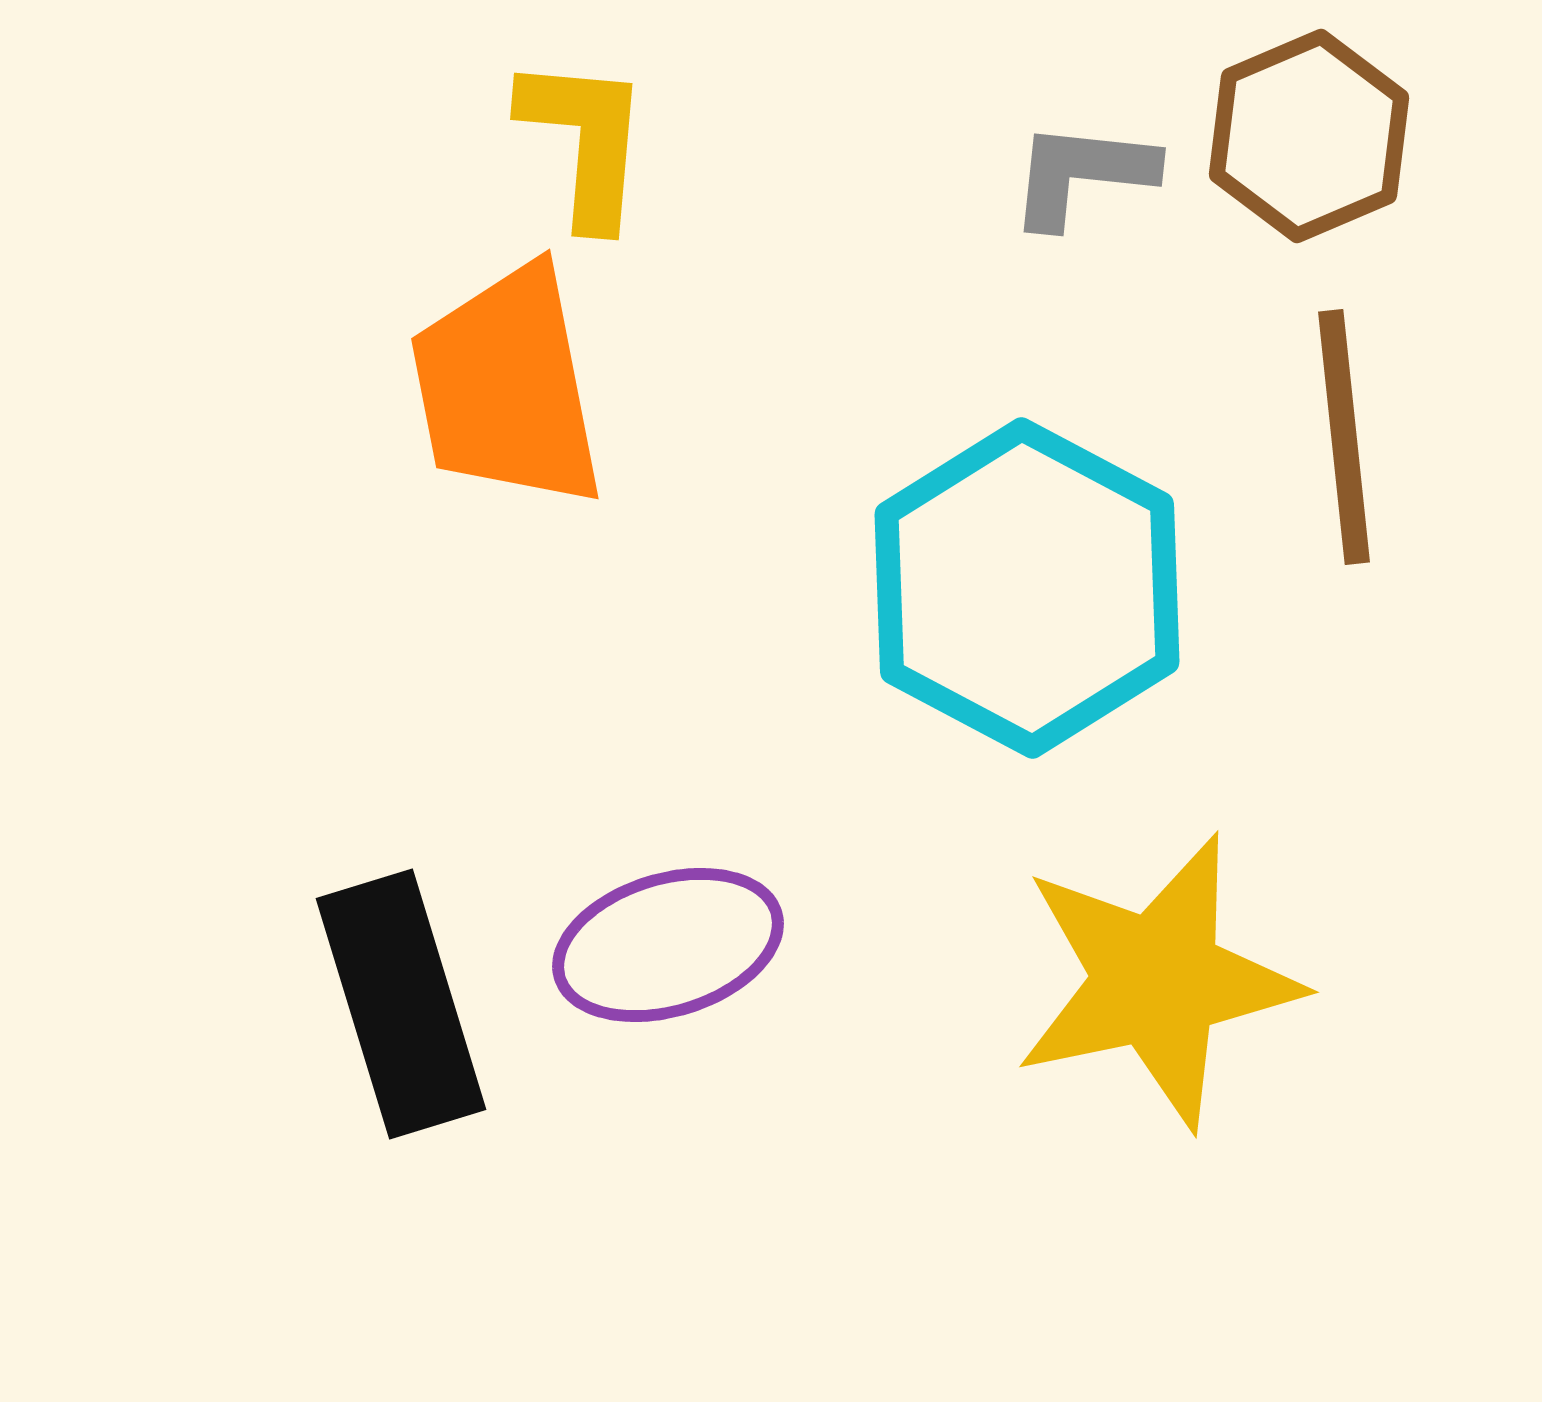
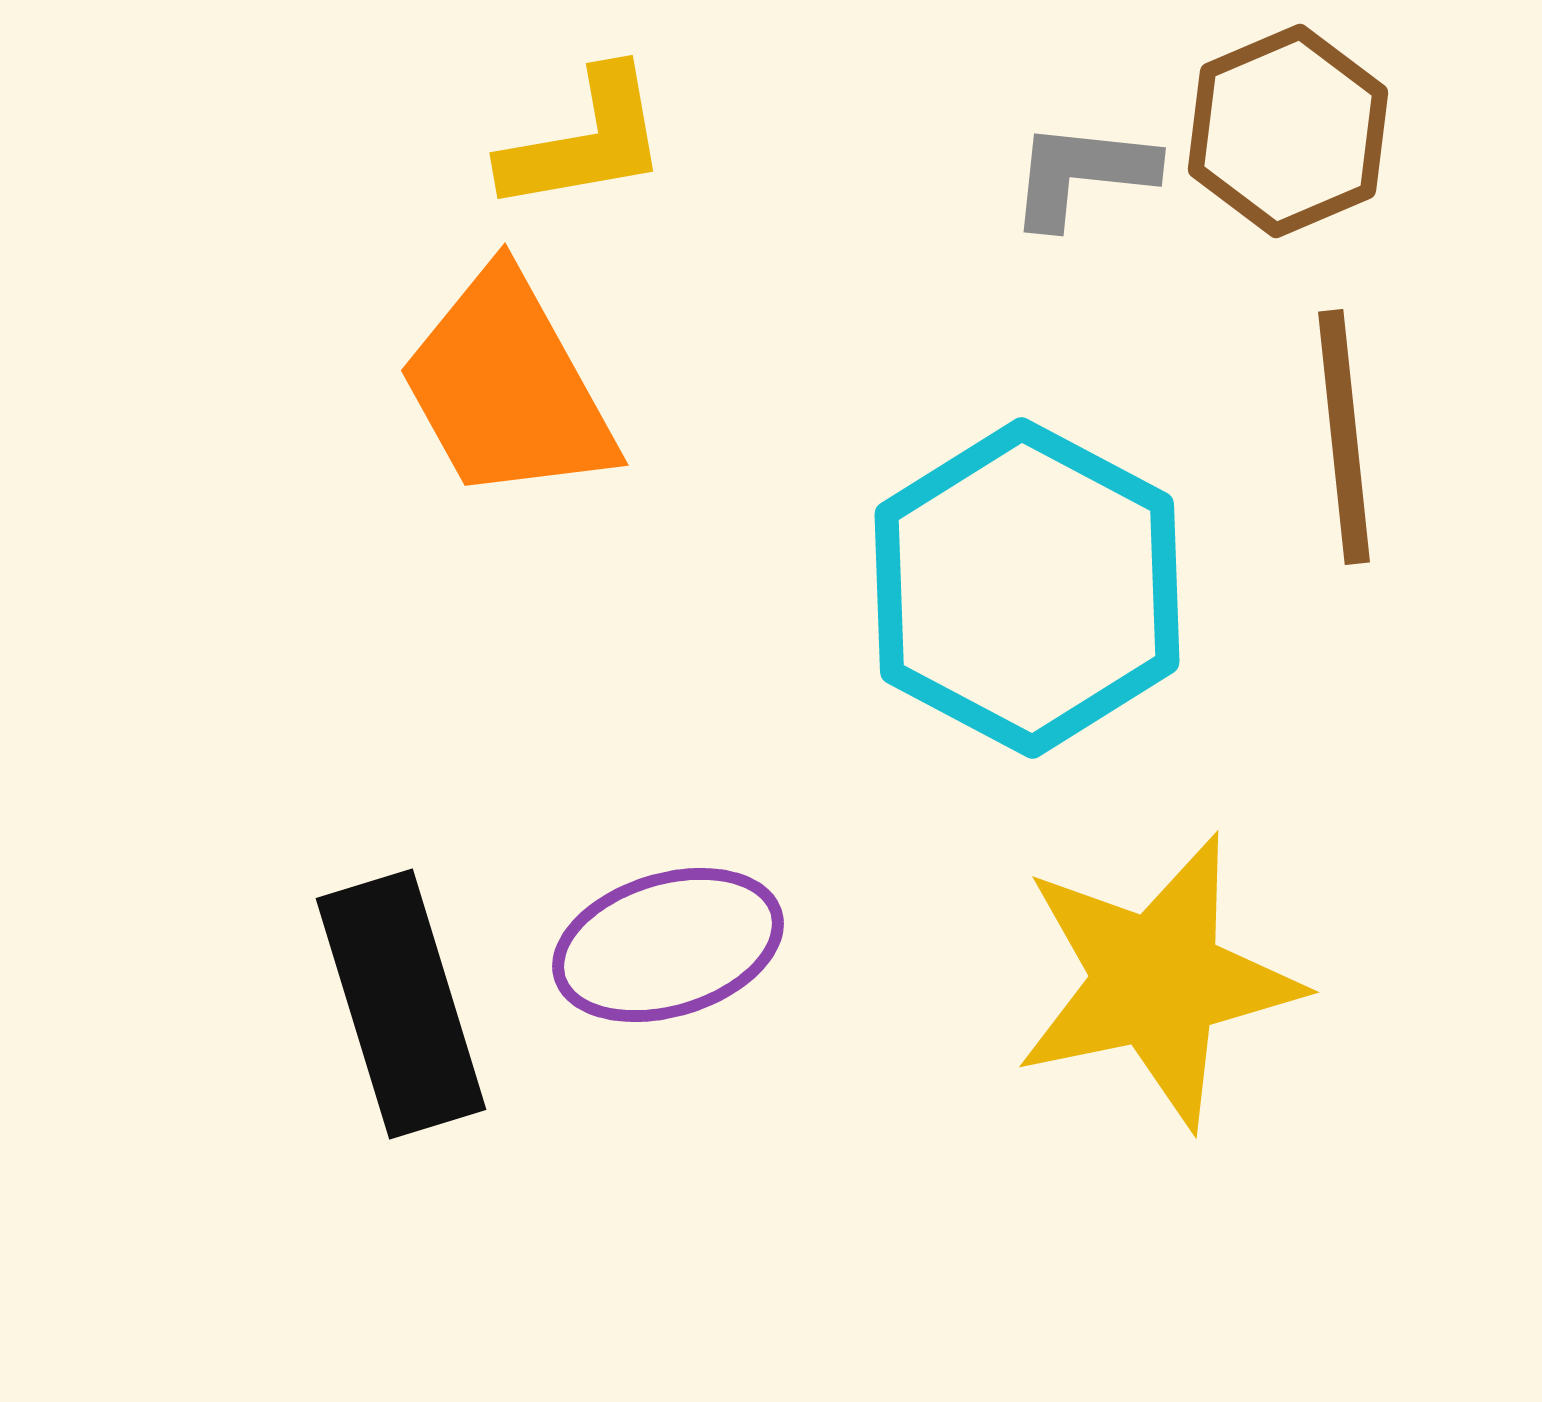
brown hexagon: moved 21 px left, 5 px up
yellow L-shape: rotated 75 degrees clockwise
orange trapezoid: rotated 18 degrees counterclockwise
